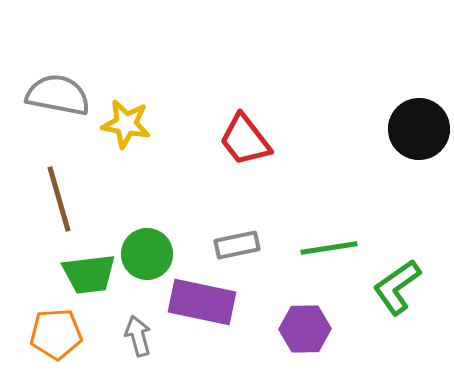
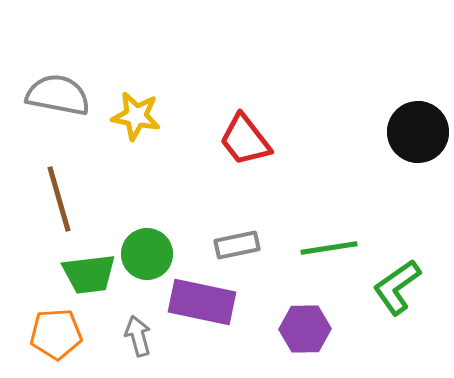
yellow star: moved 10 px right, 8 px up
black circle: moved 1 px left, 3 px down
